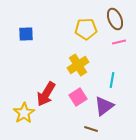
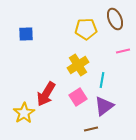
pink line: moved 4 px right, 9 px down
cyan line: moved 10 px left
brown line: rotated 32 degrees counterclockwise
